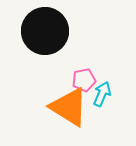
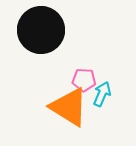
black circle: moved 4 px left, 1 px up
pink pentagon: rotated 15 degrees clockwise
